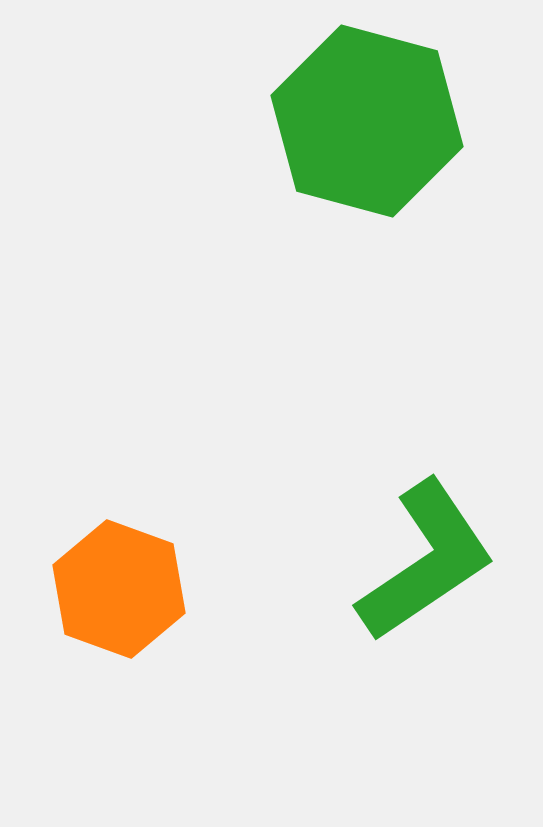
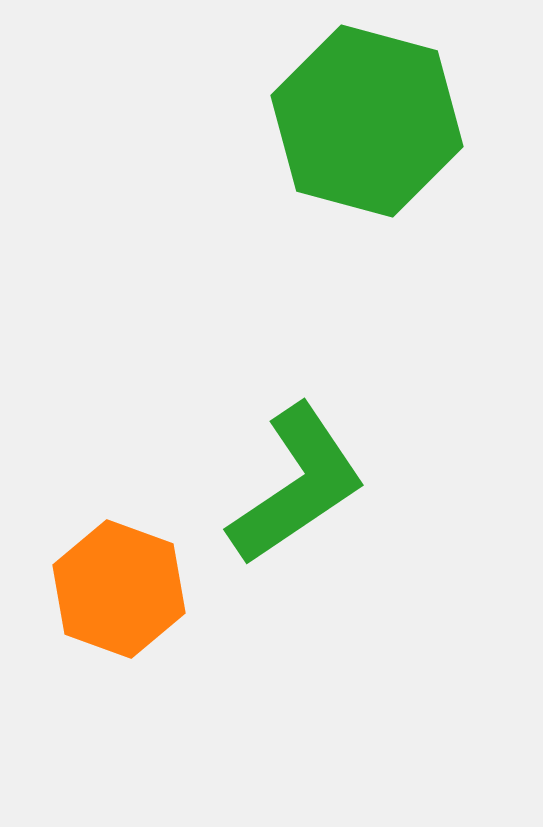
green L-shape: moved 129 px left, 76 px up
